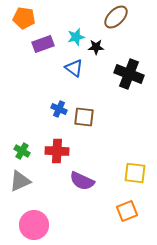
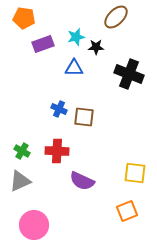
blue triangle: rotated 36 degrees counterclockwise
